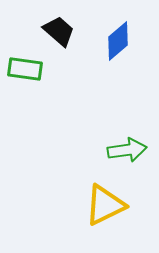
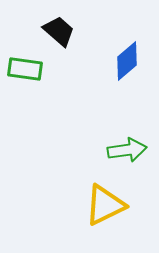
blue diamond: moved 9 px right, 20 px down
